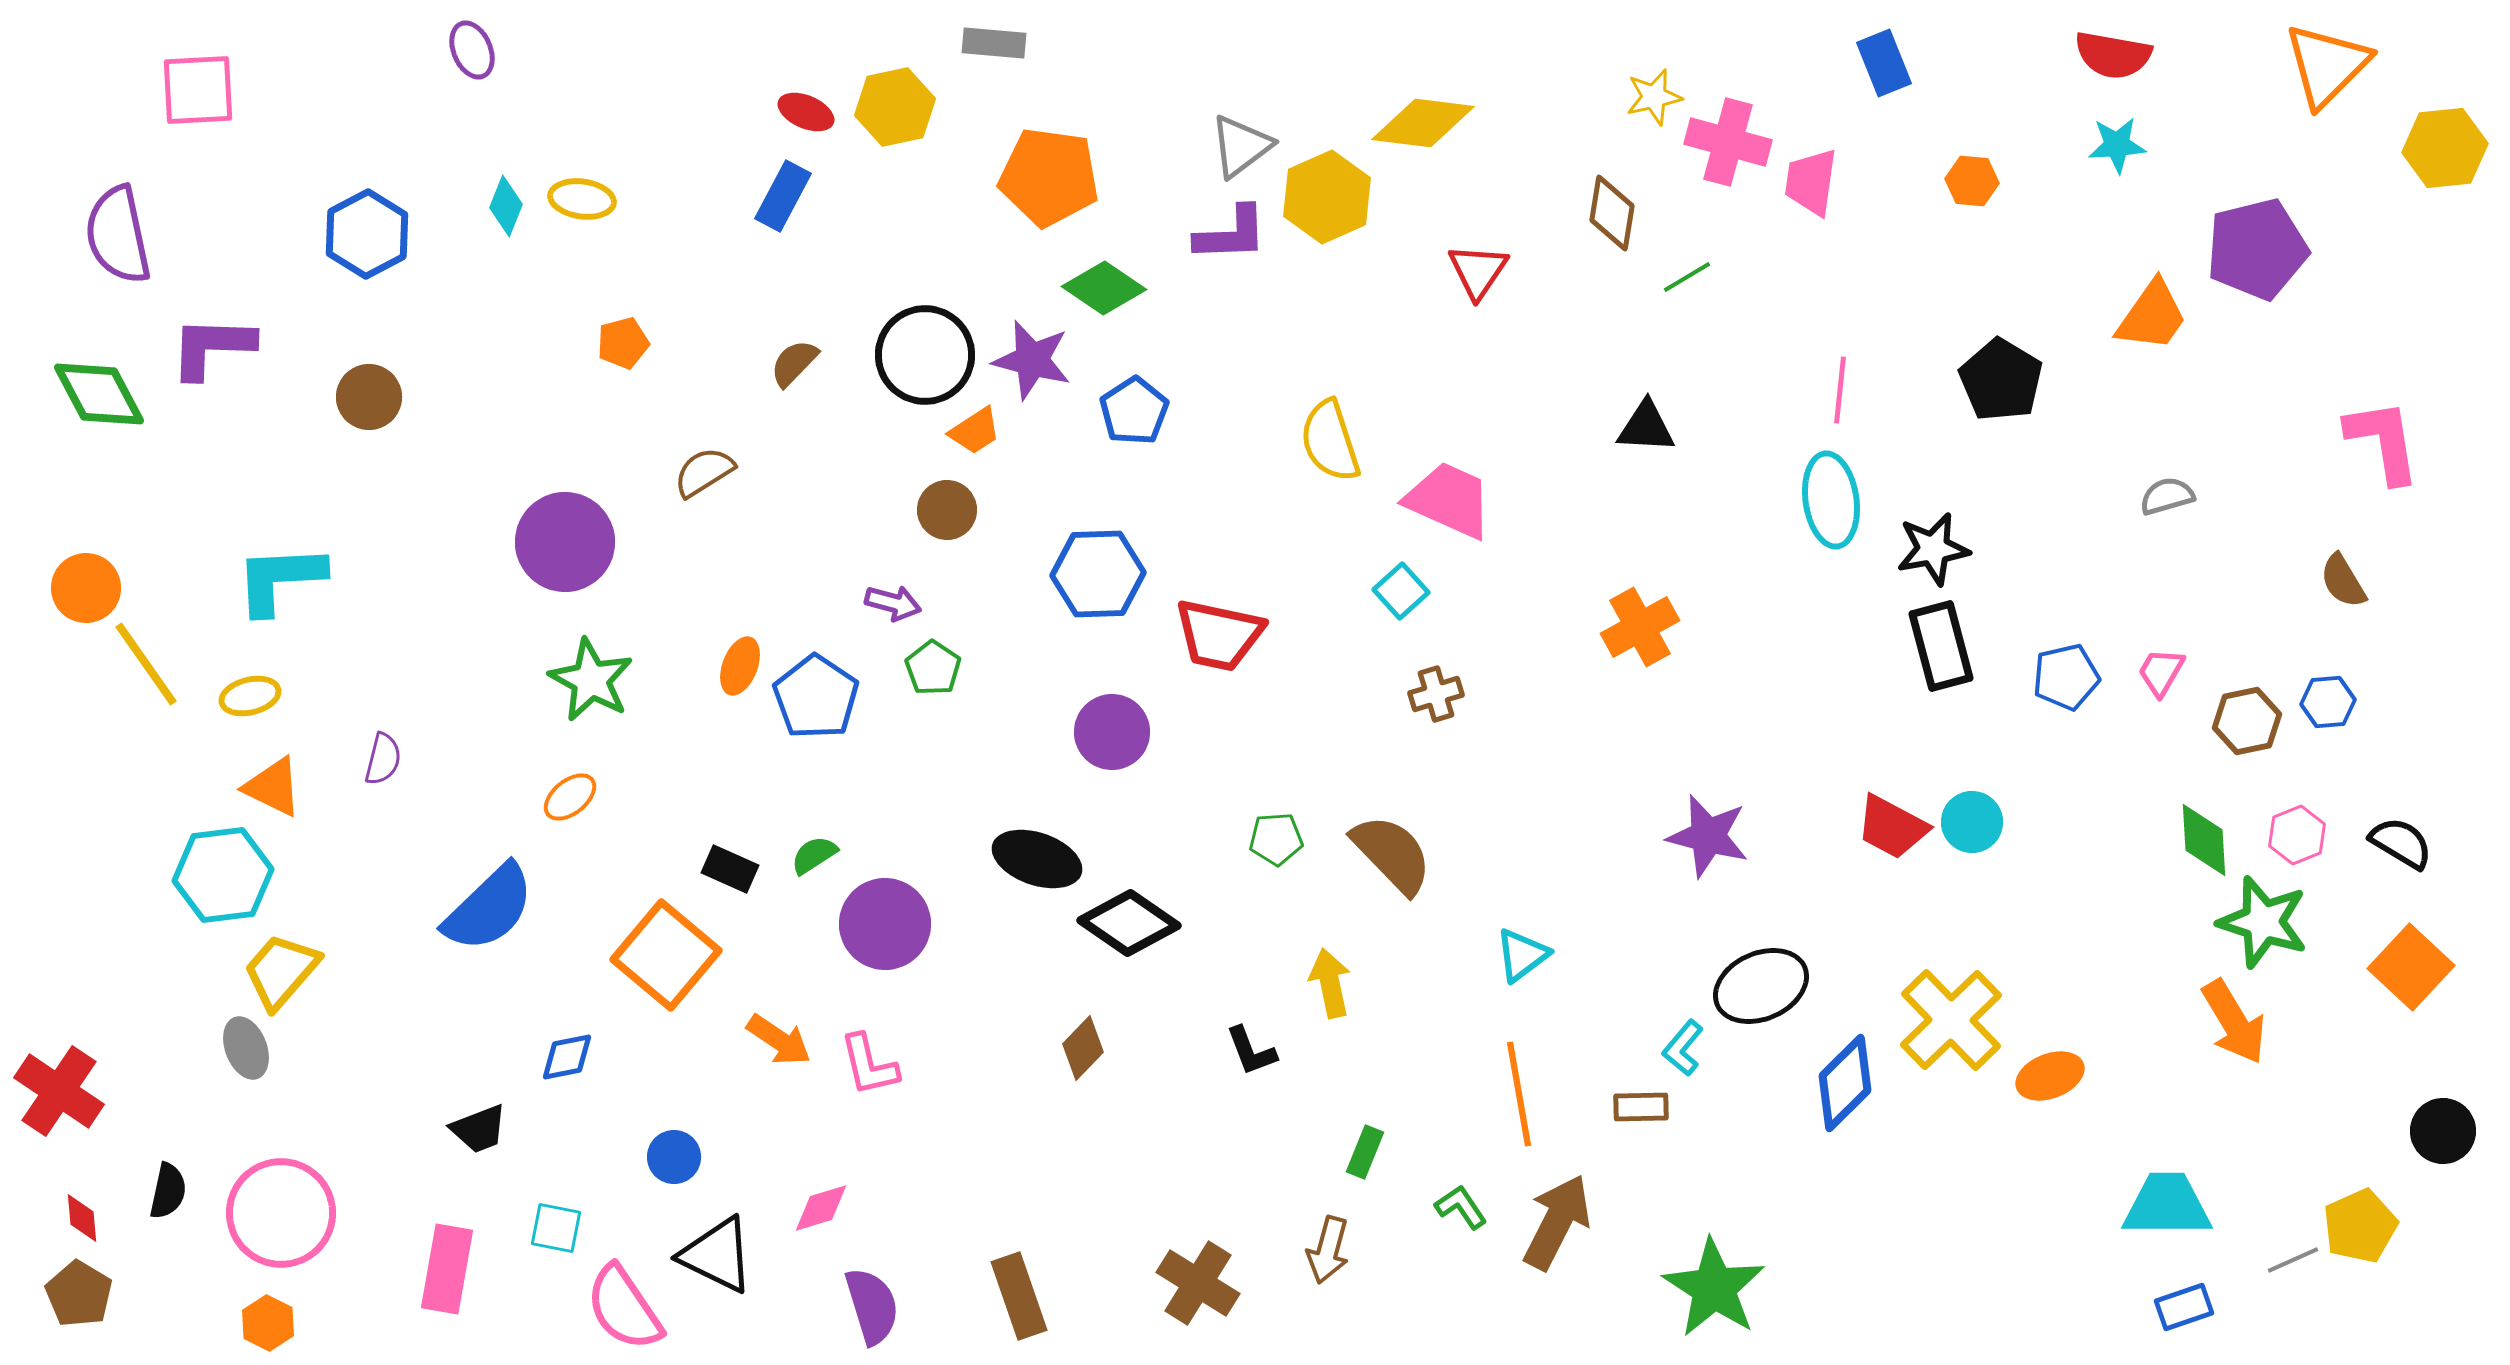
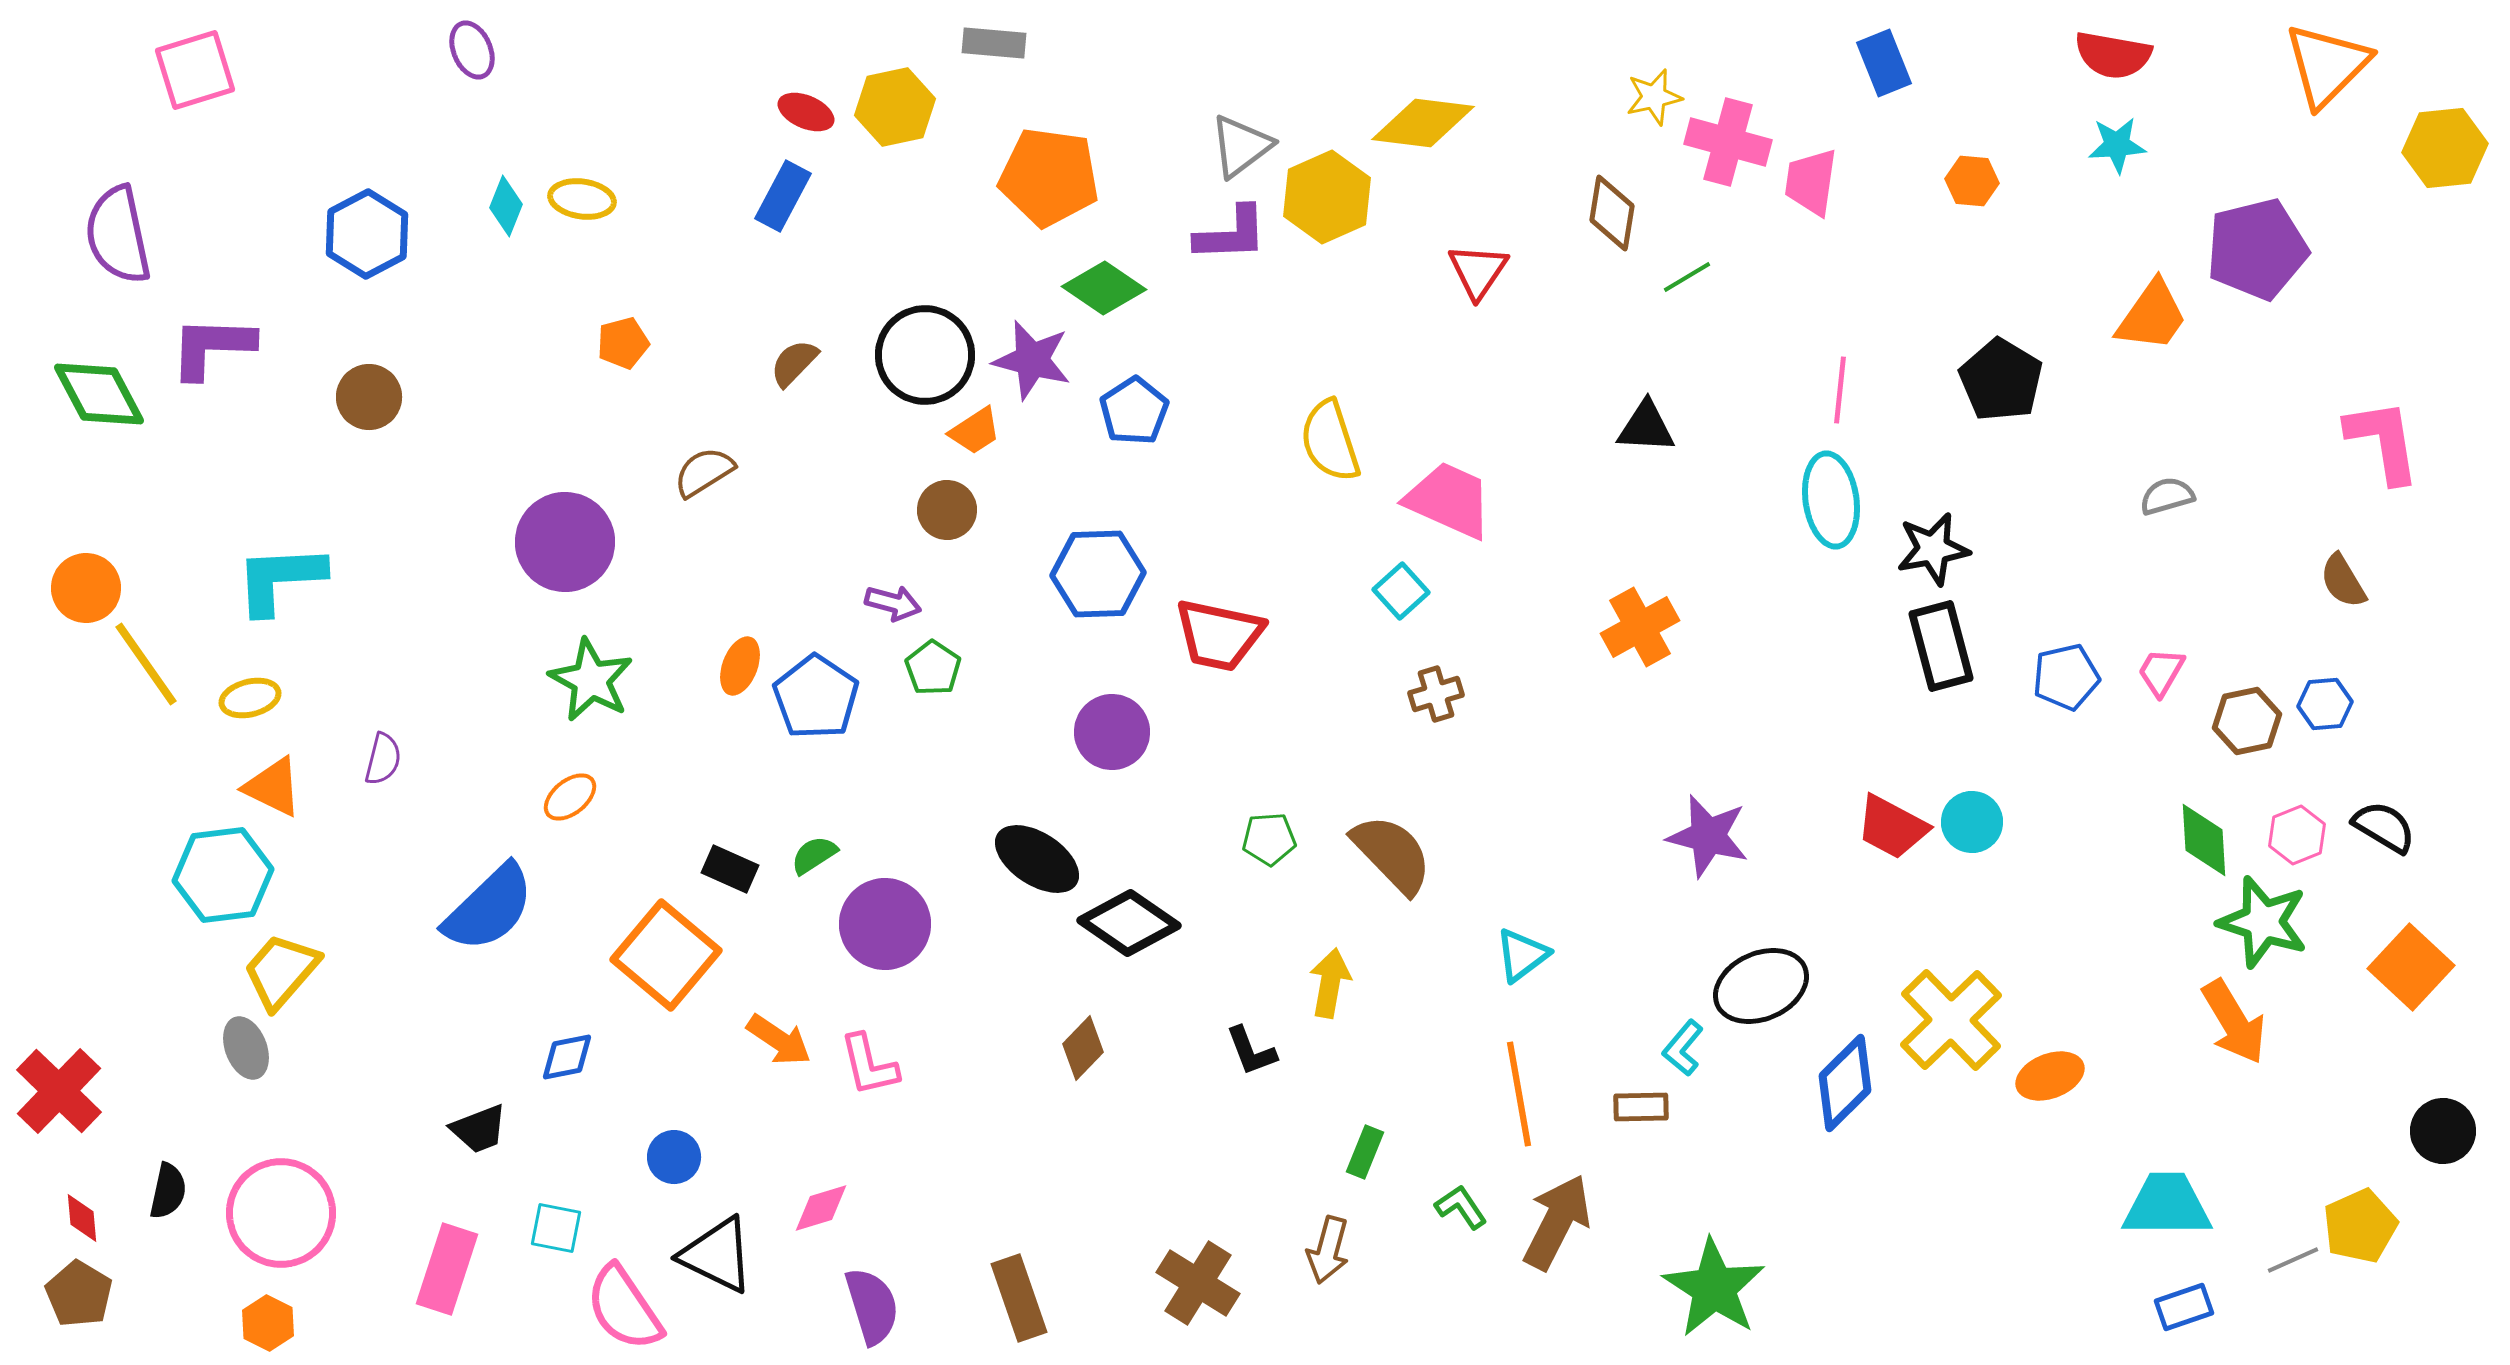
pink square at (198, 90): moved 3 px left, 20 px up; rotated 14 degrees counterclockwise
yellow ellipse at (250, 696): moved 2 px down
blue hexagon at (2328, 702): moved 3 px left, 2 px down
green pentagon at (1276, 839): moved 7 px left
black semicircle at (2401, 843): moved 17 px left, 16 px up
black ellipse at (1037, 859): rotated 14 degrees clockwise
yellow arrow at (1330, 983): rotated 22 degrees clockwise
red cross at (59, 1091): rotated 10 degrees clockwise
pink rectangle at (447, 1269): rotated 8 degrees clockwise
brown rectangle at (1019, 1296): moved 2 px down
